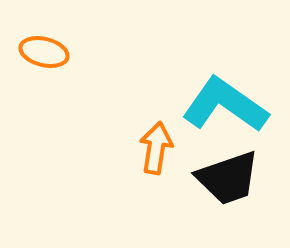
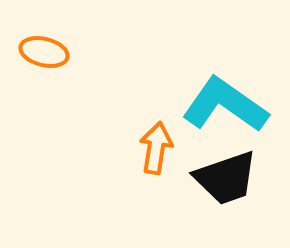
black trapezoid: moved 2 px left
